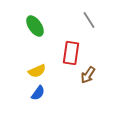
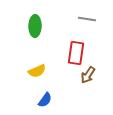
gray line: moved 2 px left, 1 px up; rotated 48 degrees counterclockwise
green ellipse: rotated 35 degrees clockwise
red rectangle: moved 5 px right
blue semicircle: moved 7 px right, 7 px down
